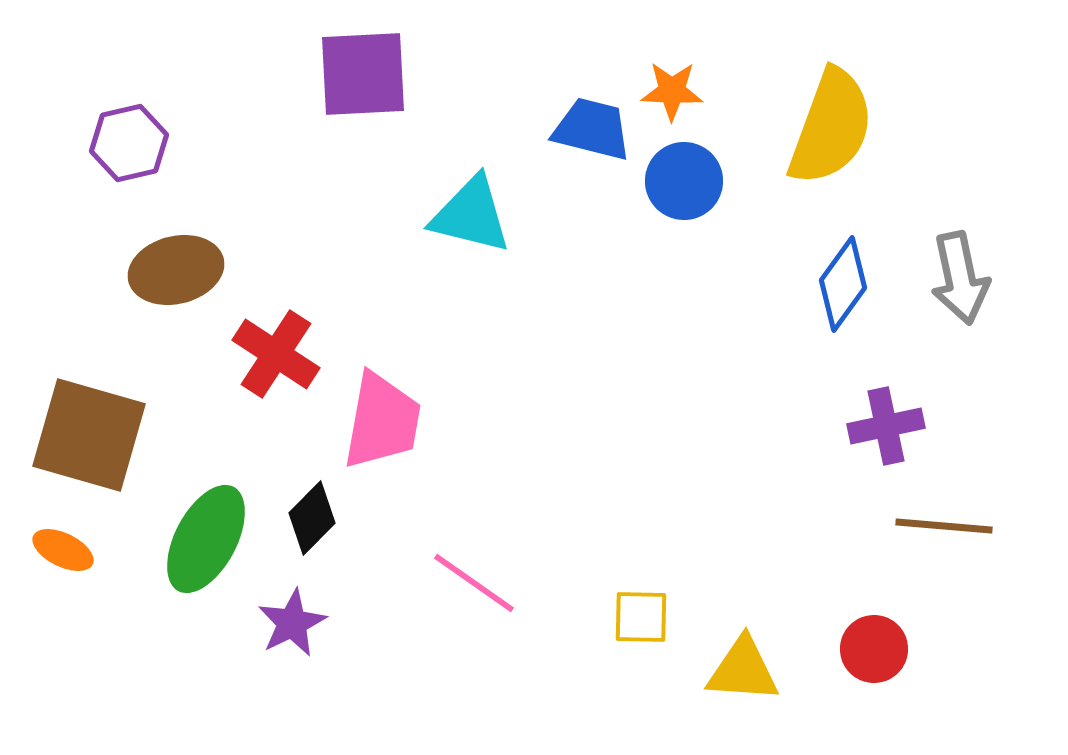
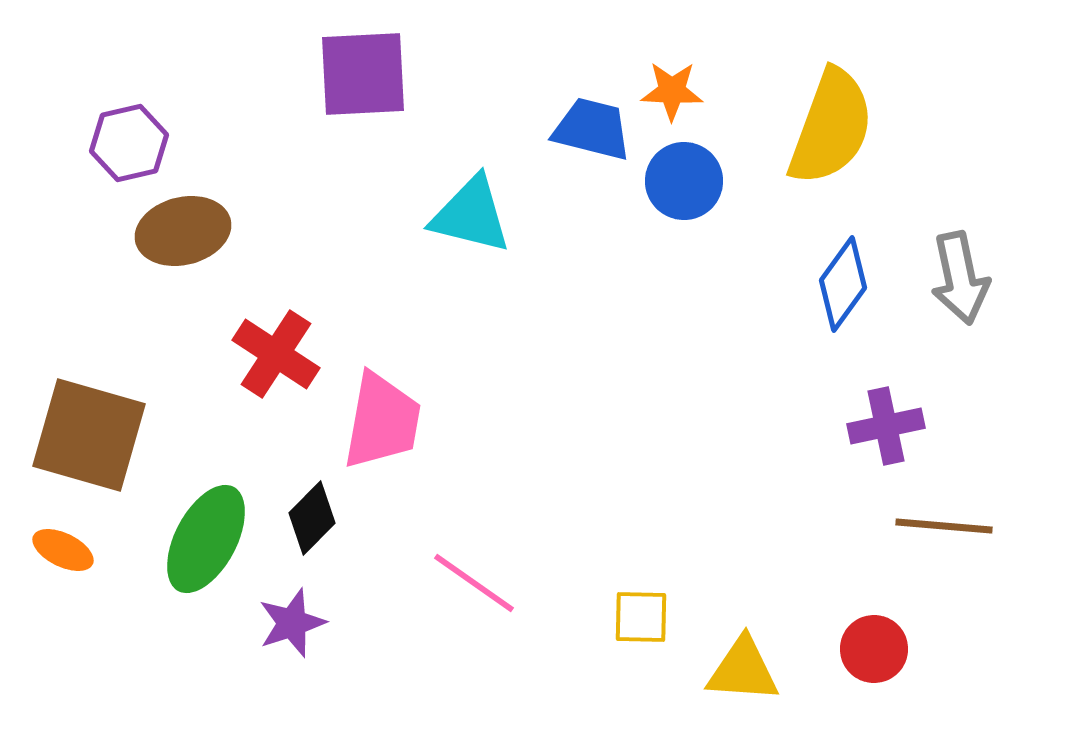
brown ellipse: moved 7 px right, 39 px up
purple star: rotated 8 degrees clockwise
